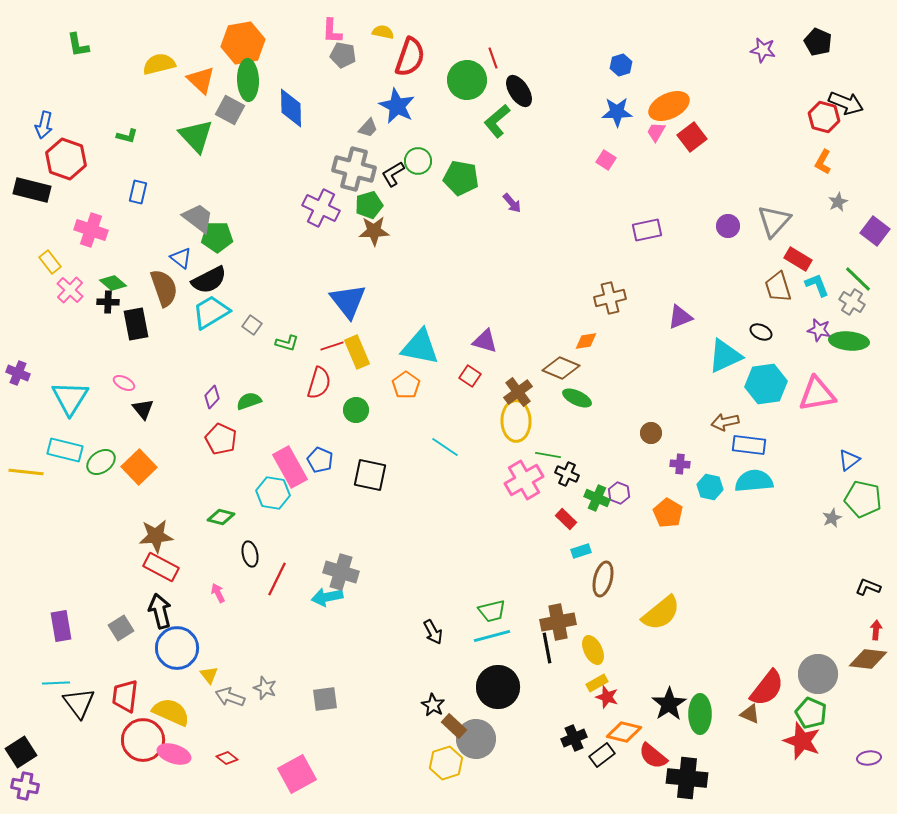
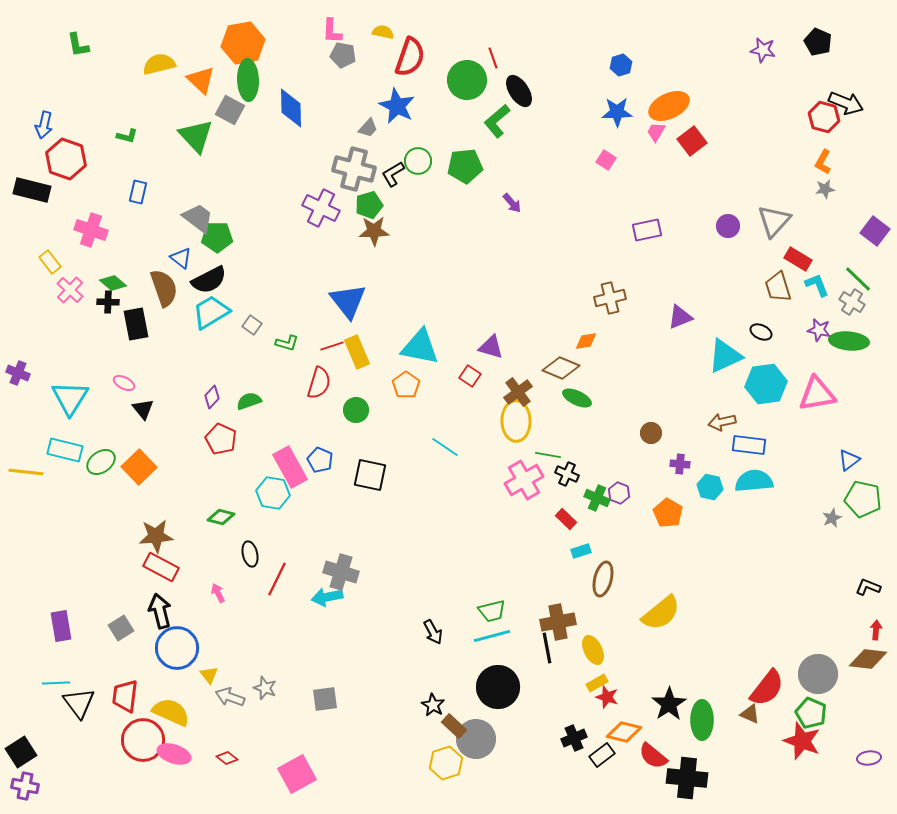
red square at (692, 137): moved 4 px down
green pentagon at (461, 178): moved 4 px right, 12 px up; rotated 16 degrees counterclockwise
gray star at (838, 202): moved 13 px left, 13 px up; rotated 18 degrees clockwise
purple triangle at (485, 341): moved 6 px right, 6 px down
brown arrow at (725, 422): moved 3 px left
green ellipse at (700, 714): moved 2 px right, 6 px down
